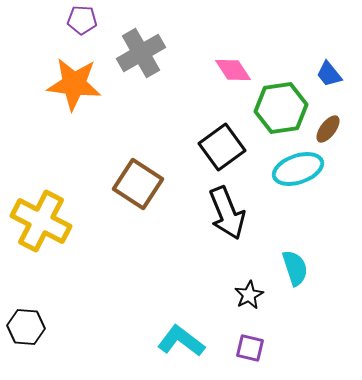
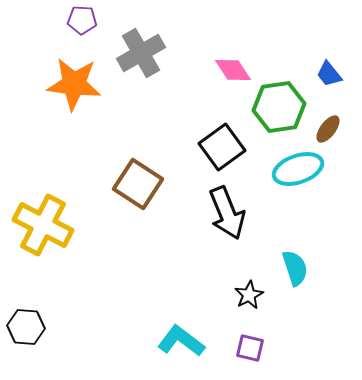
green hexagon: moved 2 px left, 1 px up
yellow cross: moved 2 px right, 4 px down
